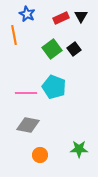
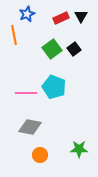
blue star: rotated 21 degrees clockwise
gray diamond: moved 2 px right, 2 px down
